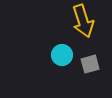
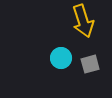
cyan circle: moved 1 px left, 3 px down
